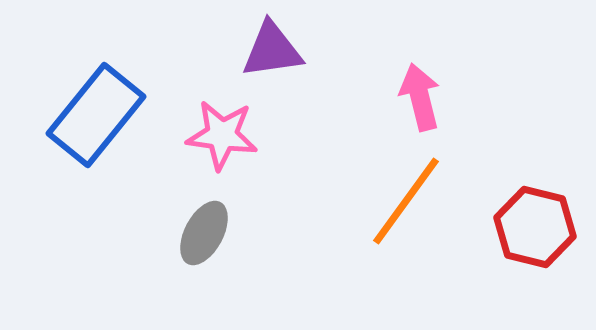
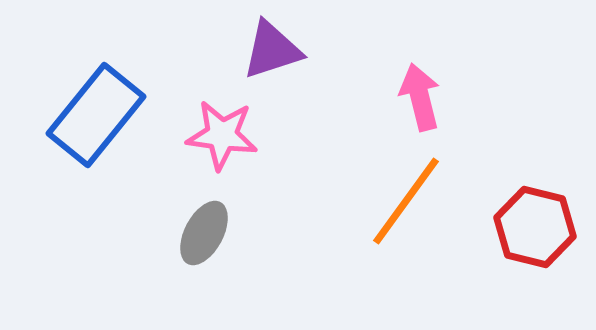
purple triangle: rotated 10 degrees counterclockwise
